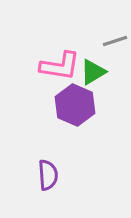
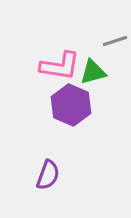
green triangle: rotated 16 degrees clockwise
purple hexagon: moved 4 px left
purple semicircle: rotated 24 degrees clockwise
